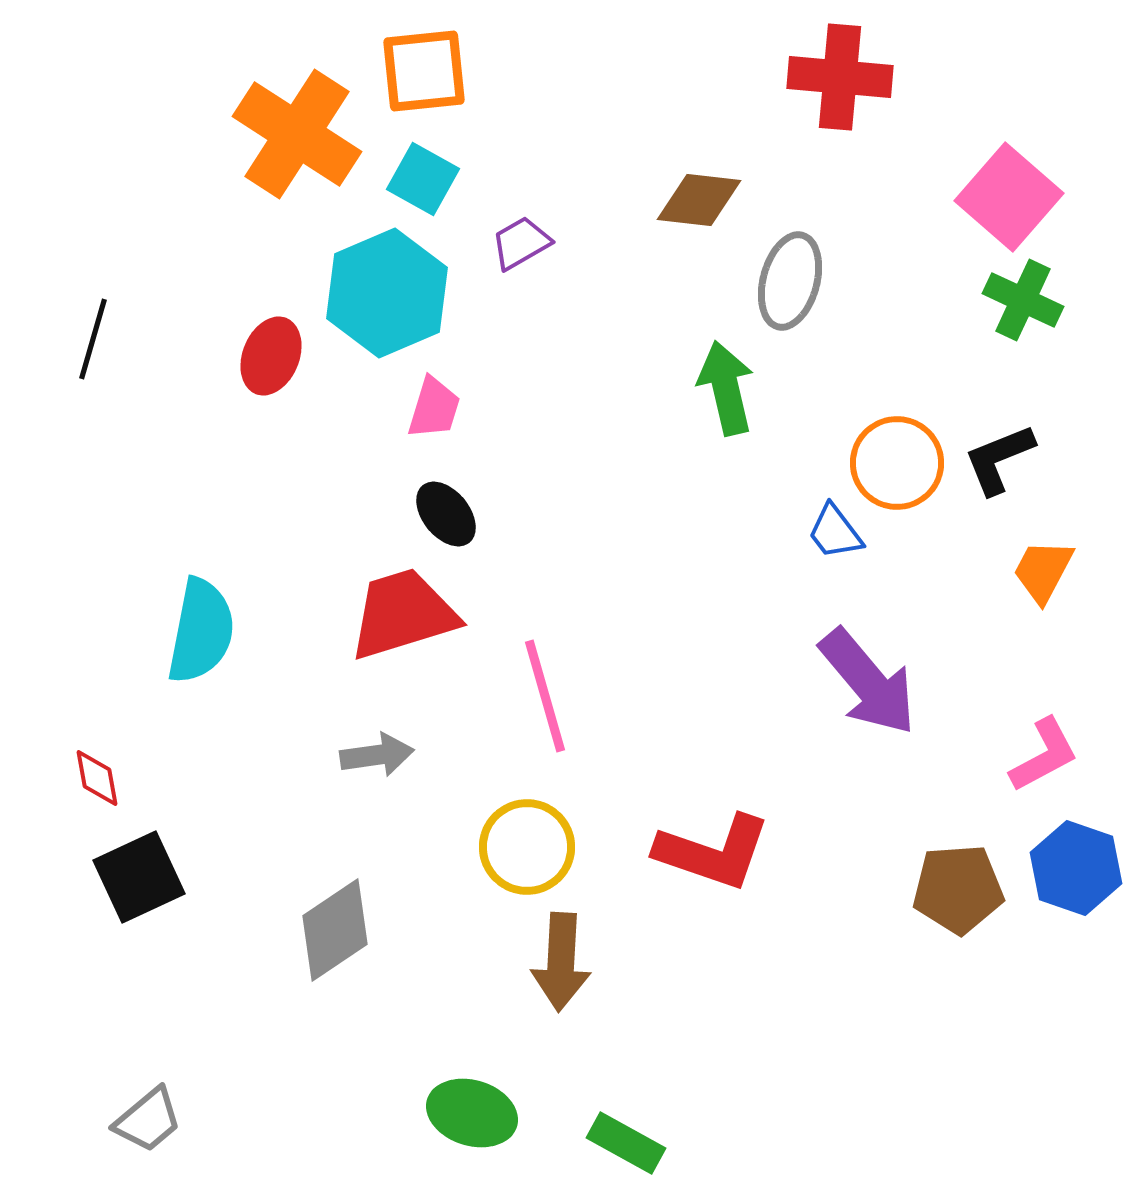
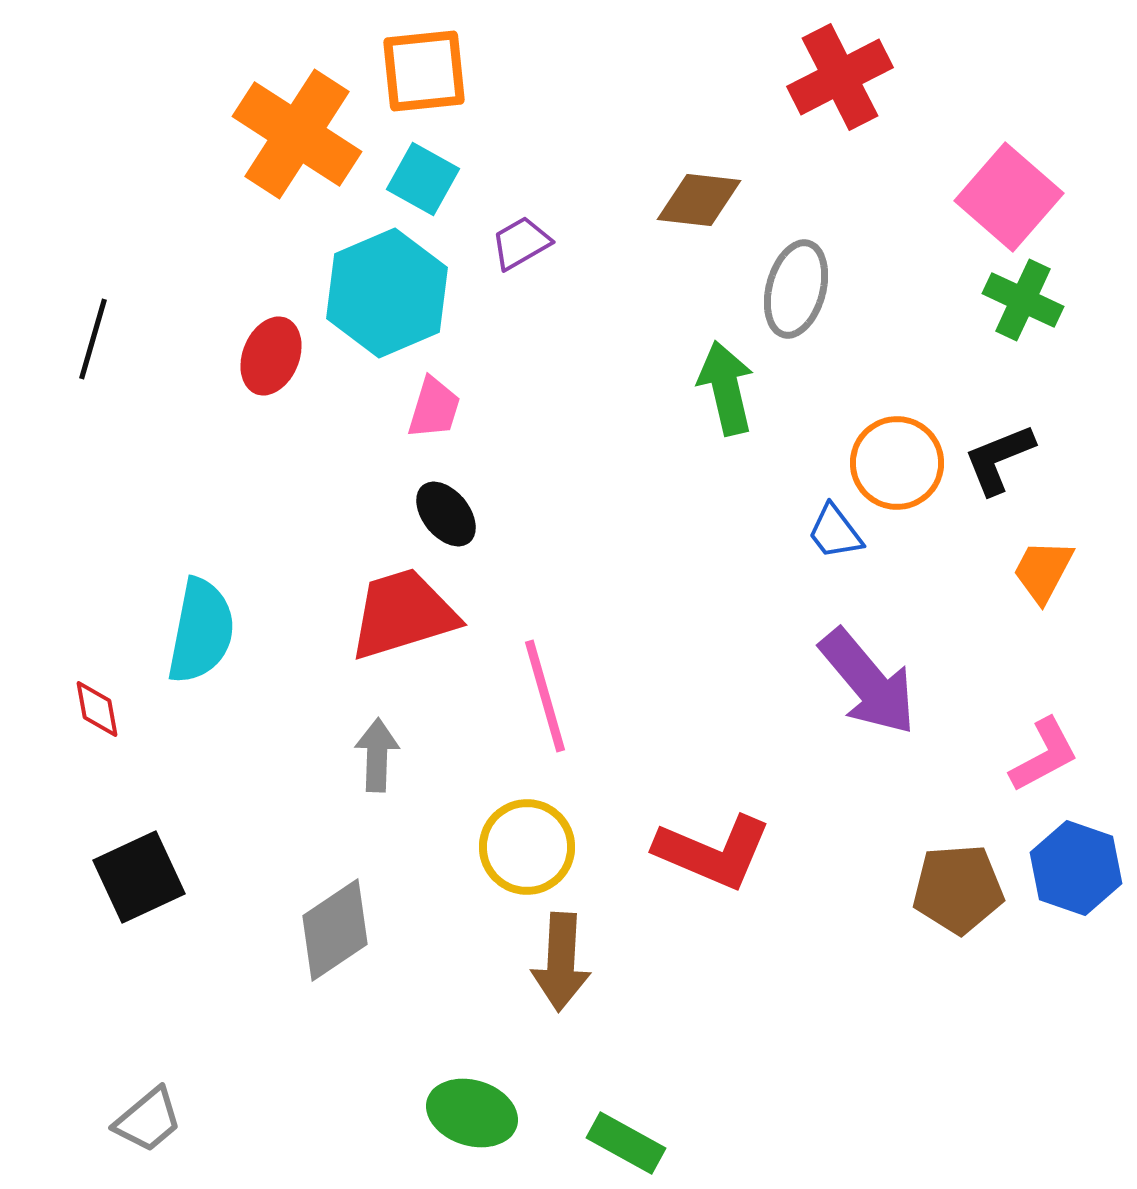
red cross: rotated 32 degrees counterclockwise
gray ellipse: moved 6 px right, 8 px down
gray arrow: rotated 80 degrees counterclockwise
red diamond: moved 69 px up
red L-shape: rotated 4 degrees clockwise
